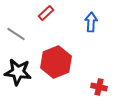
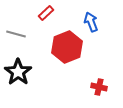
blue arrow: rotated 24 degrees counterclockwise
gray line: rotated 18 degrees counterclockwise
red hexagon: moved 11 px right, 15 px up
black star: rotated 28 degrees clockwise
